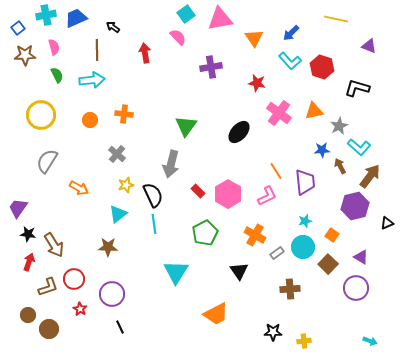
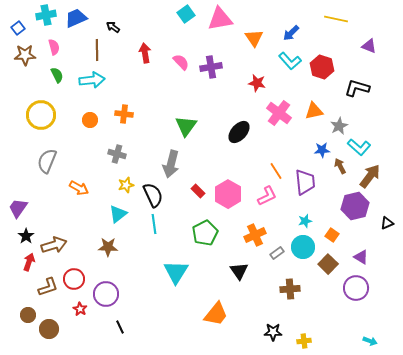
pink semicircle at (178, 37): moved 3 px right, 25 px down
gray cross at (117, 154): rotated 24 degrees counterclockwise
gray semicircle at (47, 161): rotated 10 degrees counterclockwise
black star at (28, 234): moved 2 px left, 2 px down; rotated 28 degrees clockwise
orange cross at (255, 235): rotated 35 degrees clockwise
brown arrow at (54, 245): rotated 75 degrees counterclockwise
purple circle at (112, 294): moved 6 px left
orange trapezoid at (216, 314): rotated 24 degrees counterclockwise
